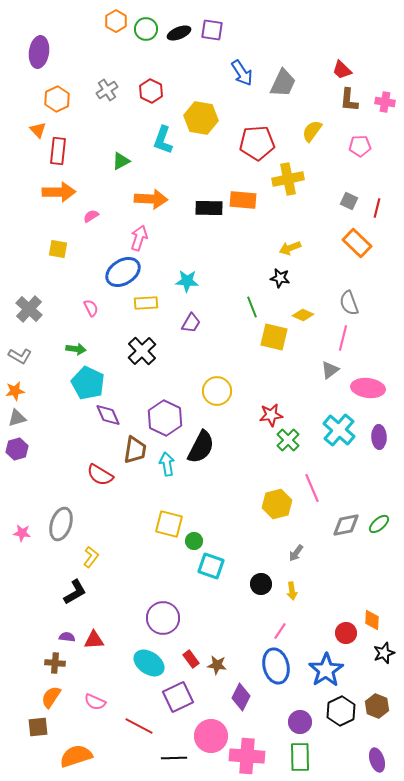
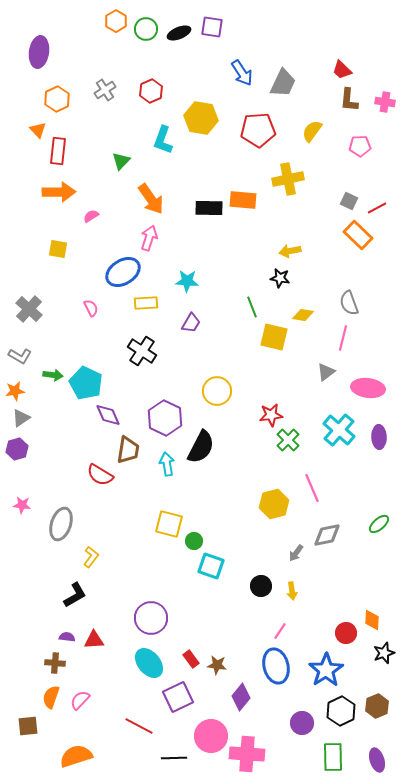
purple square at (212, 30): moved 3 px up
gray cross at (107, 90): moved 2 px left
red hexagon at (151, 91): rotated 10 degrees clockwise
red pentagon at (257, 143): moved 1 px right, 13 px up
green triangle at (121, 161): rotated 18 degrees counterclockwise
orange arrow at (151, 199): rotated 52 degrees clockwise
red line at (377, 208): rotated 48 degrees clockwise
pink arrow at (139, 238): moved 10 px right
orange rectangle at (357, 243): moved 1 px right, 8 px up
yellow arrow at (290, 248): moved 3 px down; rotated 10 degrees clockwise
yellow diamond at (303, 315): rotated 15 degrees counterclockwise
green arrow at (76, 349): moved 23 px left, 26 px down
black cross at (142, 351): rotated 12 degrees counterclockwise
gray triangle at (330, 370): moved 4 px left, 2 px down
cyan pentagon at (88, 383): moved 2 px left
gray triangle at (17, 418): moved 4 px right; rotated 18 degrees counterclockwise
brown trapezoid at (135, 450): moved 7 px left
yellow hexagon at (277, 504): moved 3 px left
gray diamond at (346, 525): moved 19 px left, 10 px down
pink star at (22, 533): moved 28 px up
black circle at (261, 584): moved 2 px down
black L-shape at (75, 592): moved 3 px down
purple circle at (163, 618): moved 12 px left
cyan ellipse at (149, 663): rotated 16 degrees clockwise
orange semicircle at (51, 697): rotated 15 degrees counterclockwise
purple diamond at (241, 697): rotated 12 degrees clockwise
pink semicircle at (95, 702): moved 15 px left, 2 px up; rotated 110 degrees clockwise
brown hexagon at (377, 706): rotated 15 degrees clockwise
purple circle at (300, 722): moved 2 px right, 1 px down
brown square at (38, 727): moved 10 px left, 1 px up
pink cross at (247, 756): moved 2 px up
green rectangle at (300, 757): moved 33 px right
